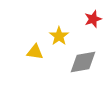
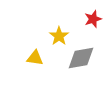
yellow triangle: moved 6 px down
gray diamond: moved 2 px left, 4 px up
